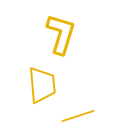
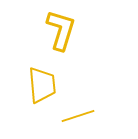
yellow L-shape: moved 4 px up
